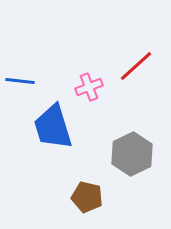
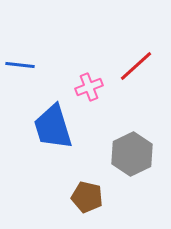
blue line: moved 16 px up
